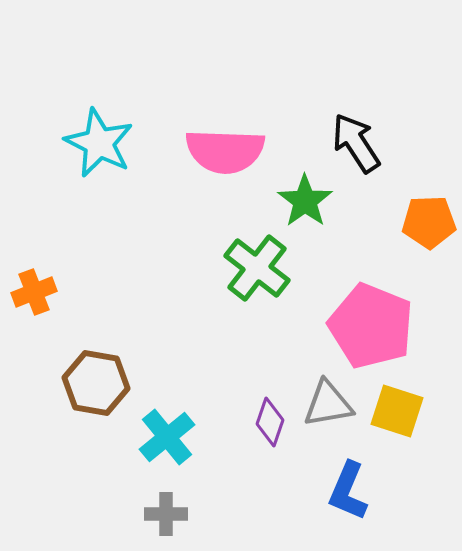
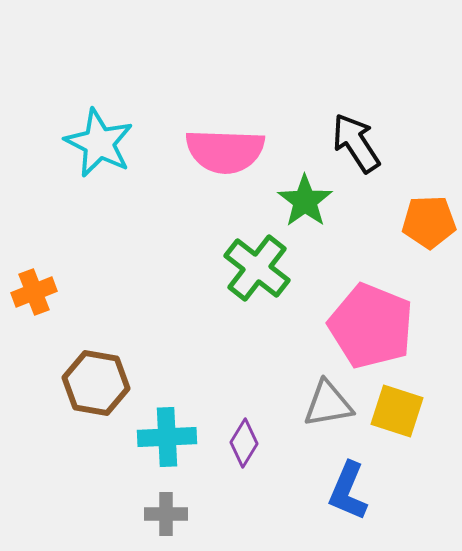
purple diamond: moved 26 px left, 21 px down; rotated 12 degrees clockwise
cyan cross: rotated 36 degrees clockwise
